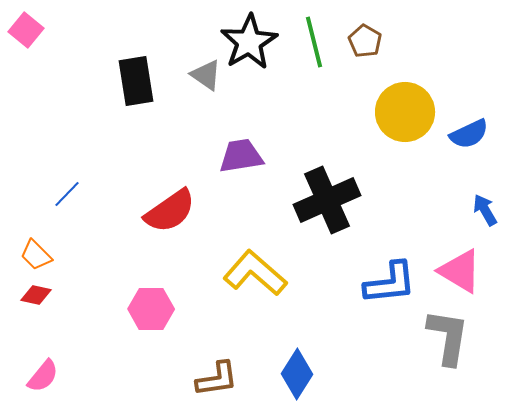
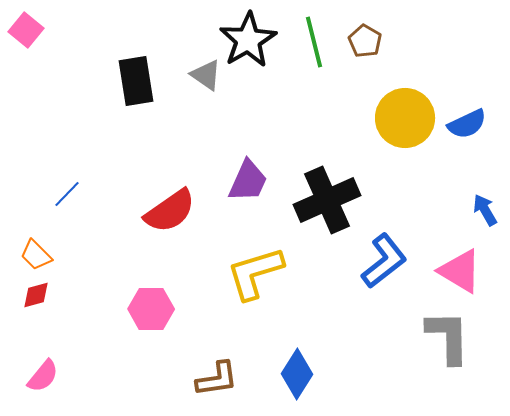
black star: moved 1 px left, 2 px up
yellow circle: moved 6 px down
blue semicircle: moved 2 px left, 10 px up
purple trapezoid: moved 7 px right, 25 px down; rotated 123 degrees clockwise
yellow L-shape: rotated 58 degrees counterclockwise
blue L-shape: moved 6 px left, 22 px up; rotated 32 degrees counterclockwise
red diamond: rotated 28 degrees counterclockwise
gray L-shape: rotated 10 degrees counterclockwise
